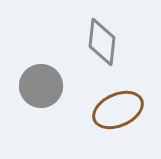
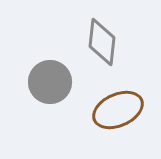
gray circle: moved 9 px right, 4 px up
